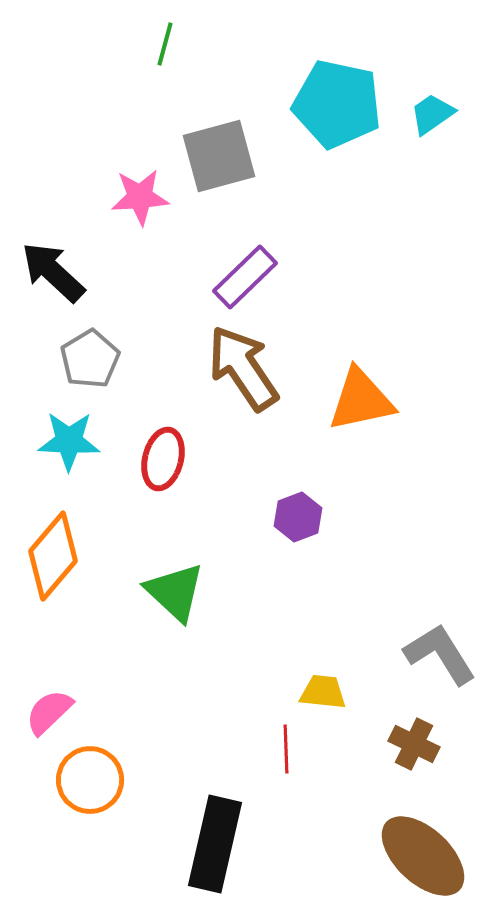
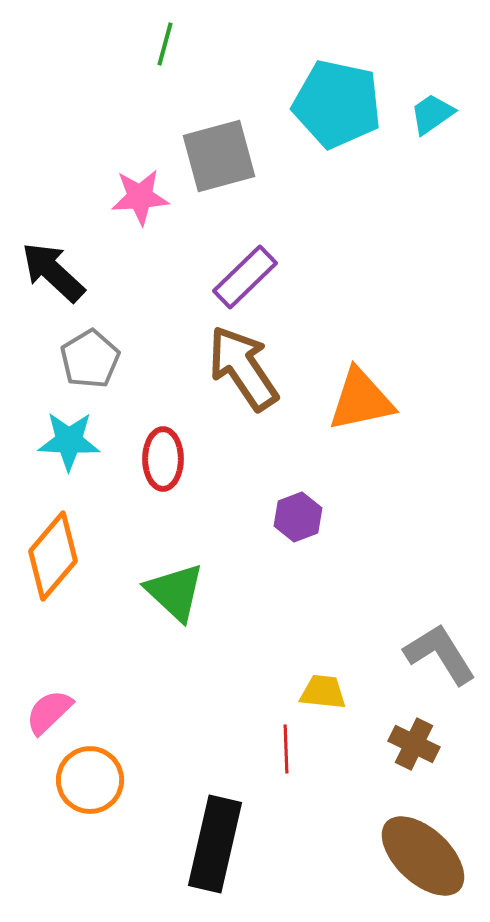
red ellipse: rotated 14 degrees counterclockwise
